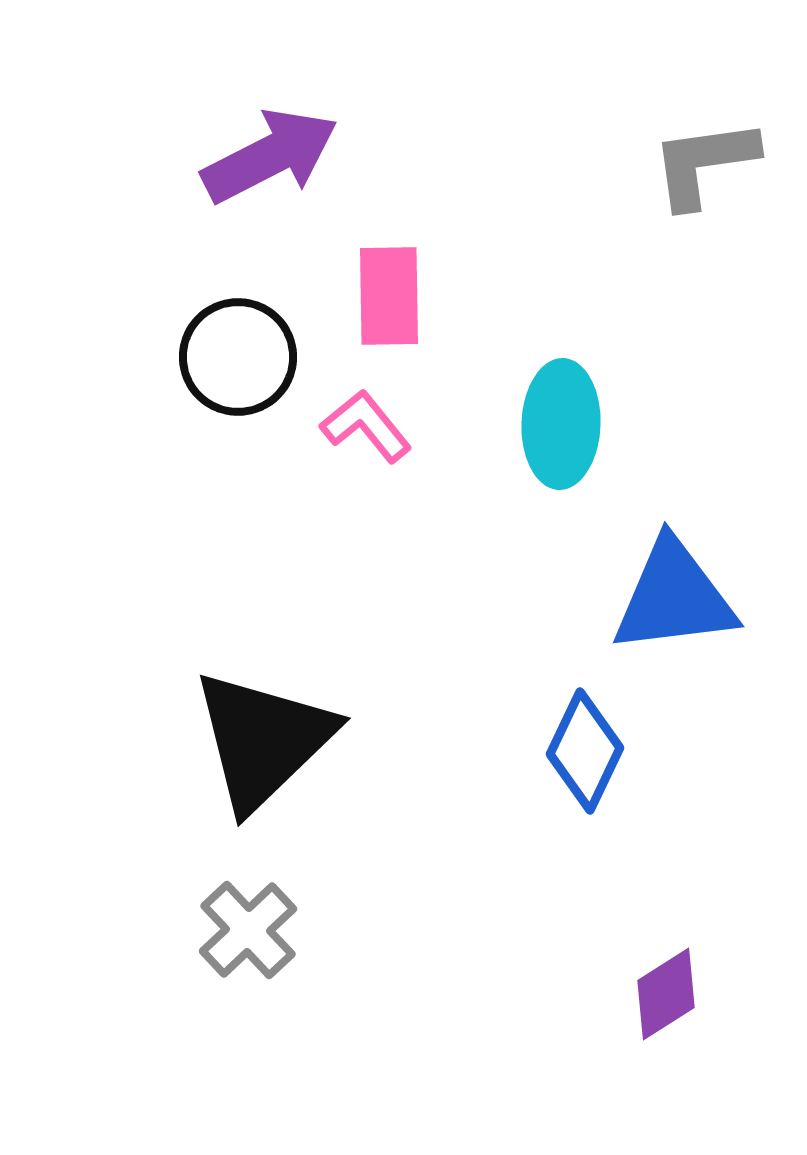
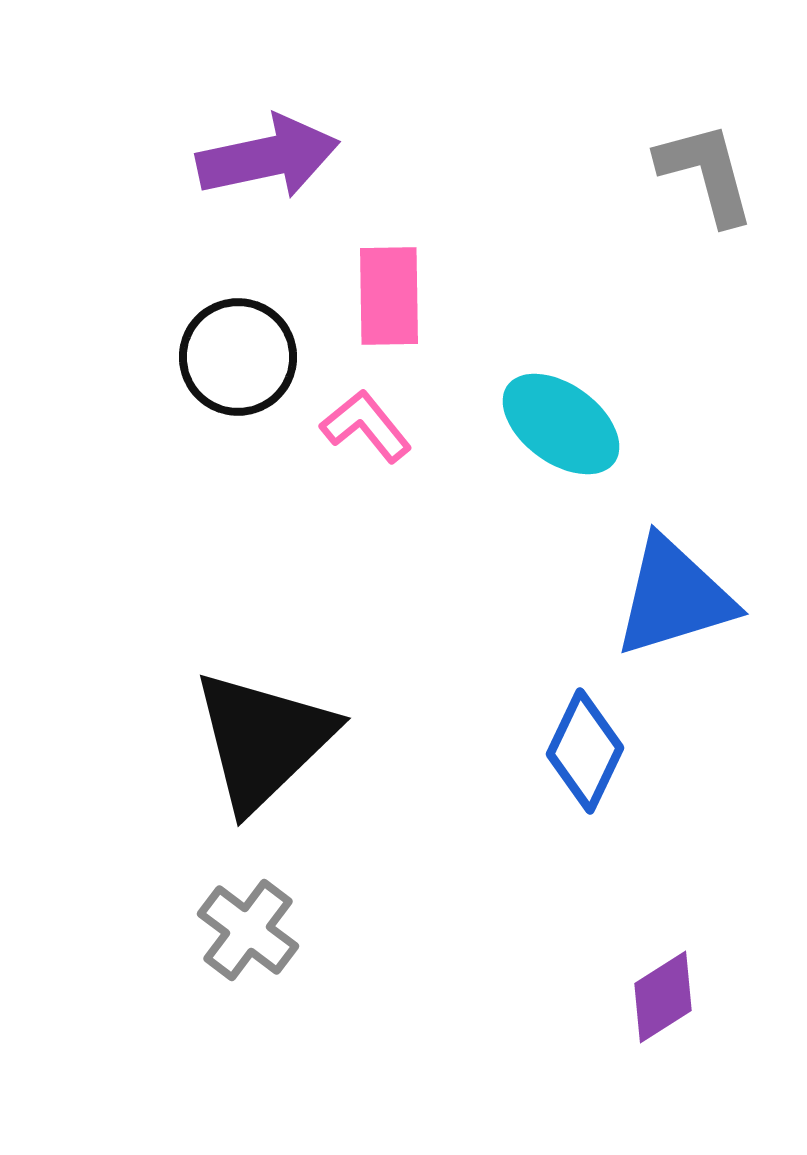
purple arrow: moved 2 px left, 1 px down; rotated 15 degrees clockwise
gray L-shape: moved 2 px right, 10 px down; rotated 83 degrees clockwise
cyan ellipse: rotated 56 degrees counterclockwise
blue triangle: rotated 10 degrees counterclockwise
gray cross: rotated 10 degrees counterclockwise
purple diamond: moved 3 px left, 3 px down
